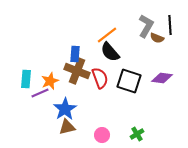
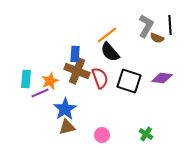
green cross: moved 9 px right; rotated 24 degrees counterclockwise
